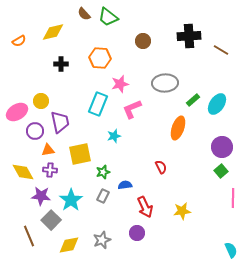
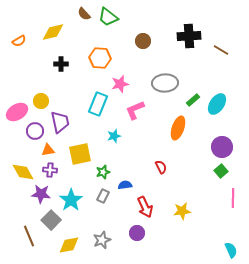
pink L-shape at (132, 109): moved 3 px right, 1 px down
purple star at (41, 196): moved 2 px up
